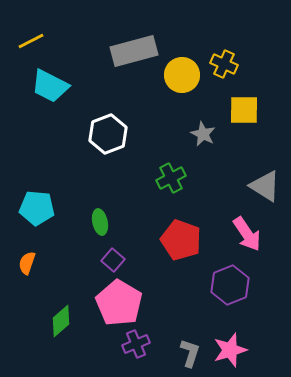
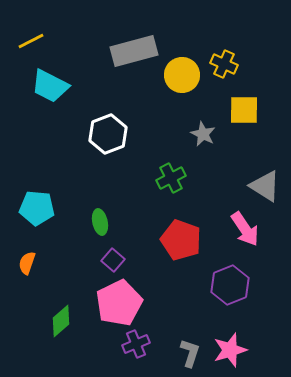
pink arrow: moved 2 px left, 5 px up
pink pentagon: rotated 15 degrees clockwise
